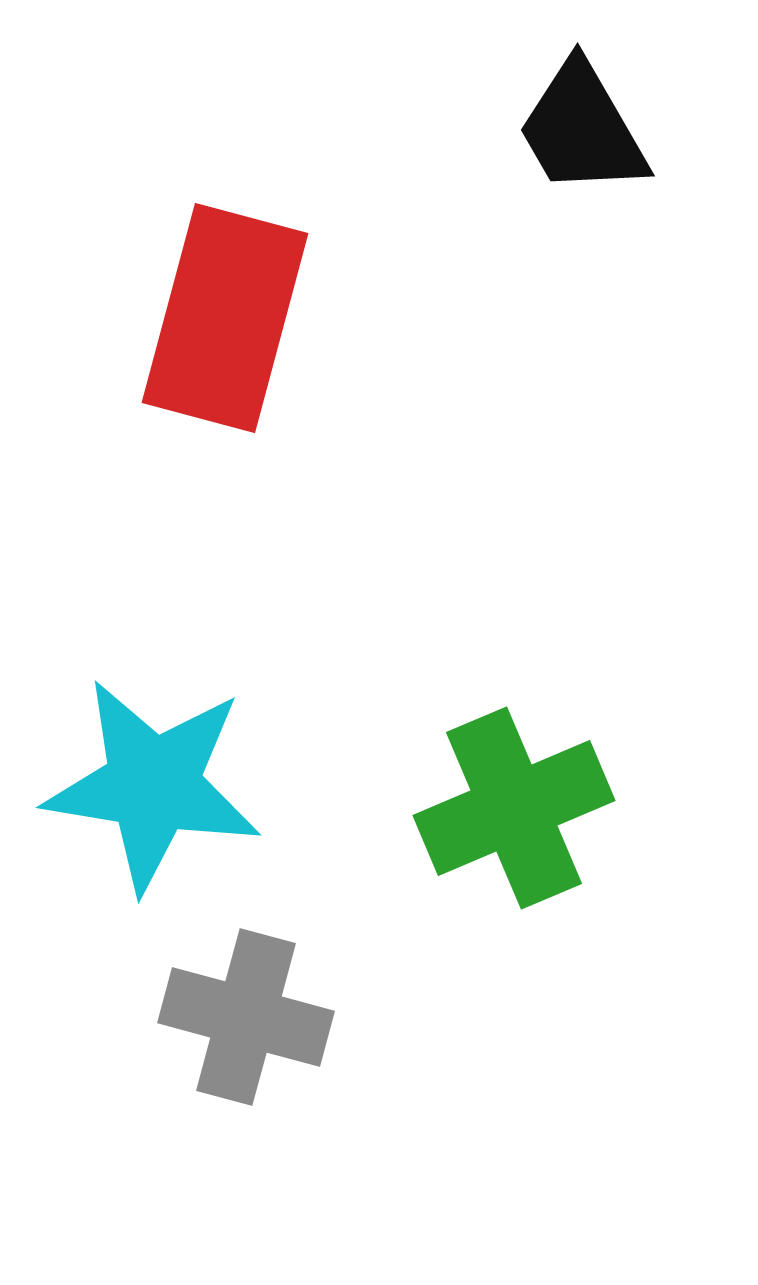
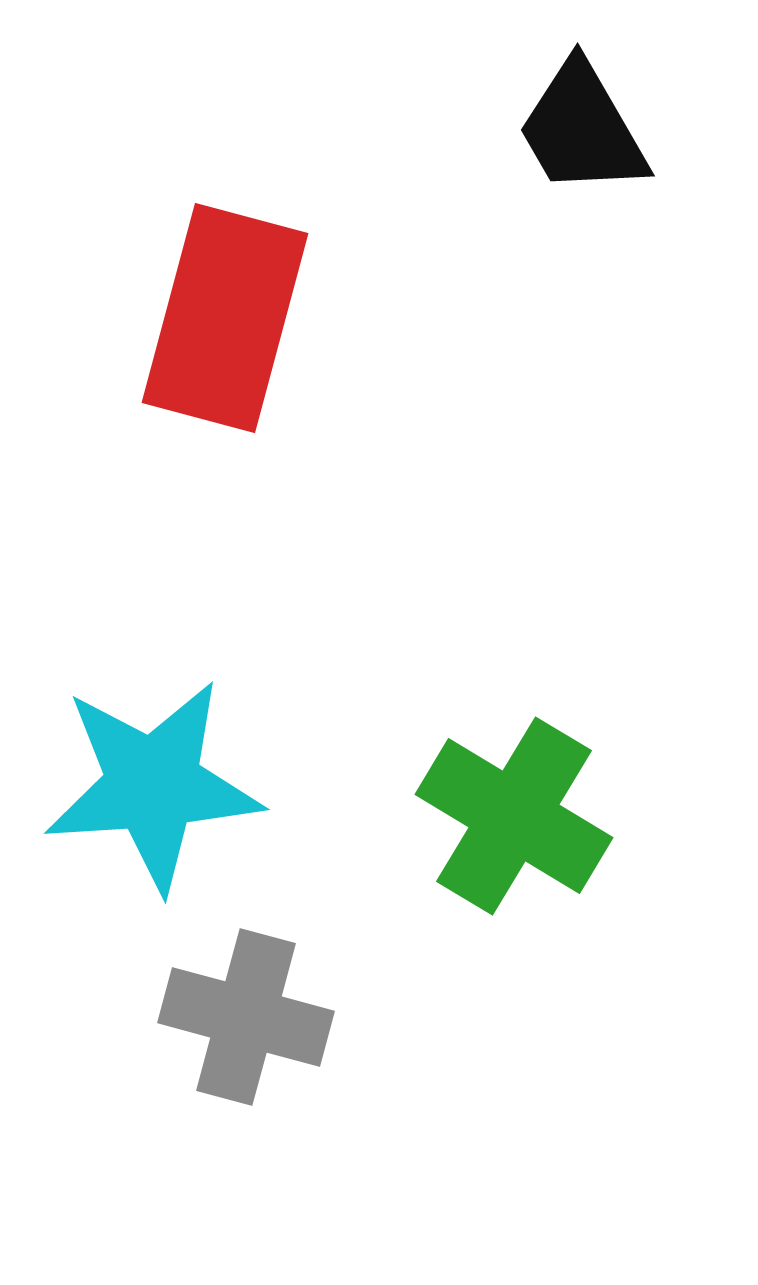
cyan star: rotated 13 degrees counterclockwise
green cross: moved 8 px down; rotated 36 degrees counterclockwise
